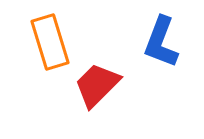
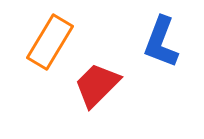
orange rectangle: rotated 48 degrees clockwise
